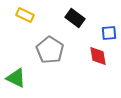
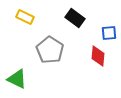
yellow rectangle: moved 2 px down
red diamond: rotated 15 degrees clockwise
green triangle: moved 1 px right, 1 px down
